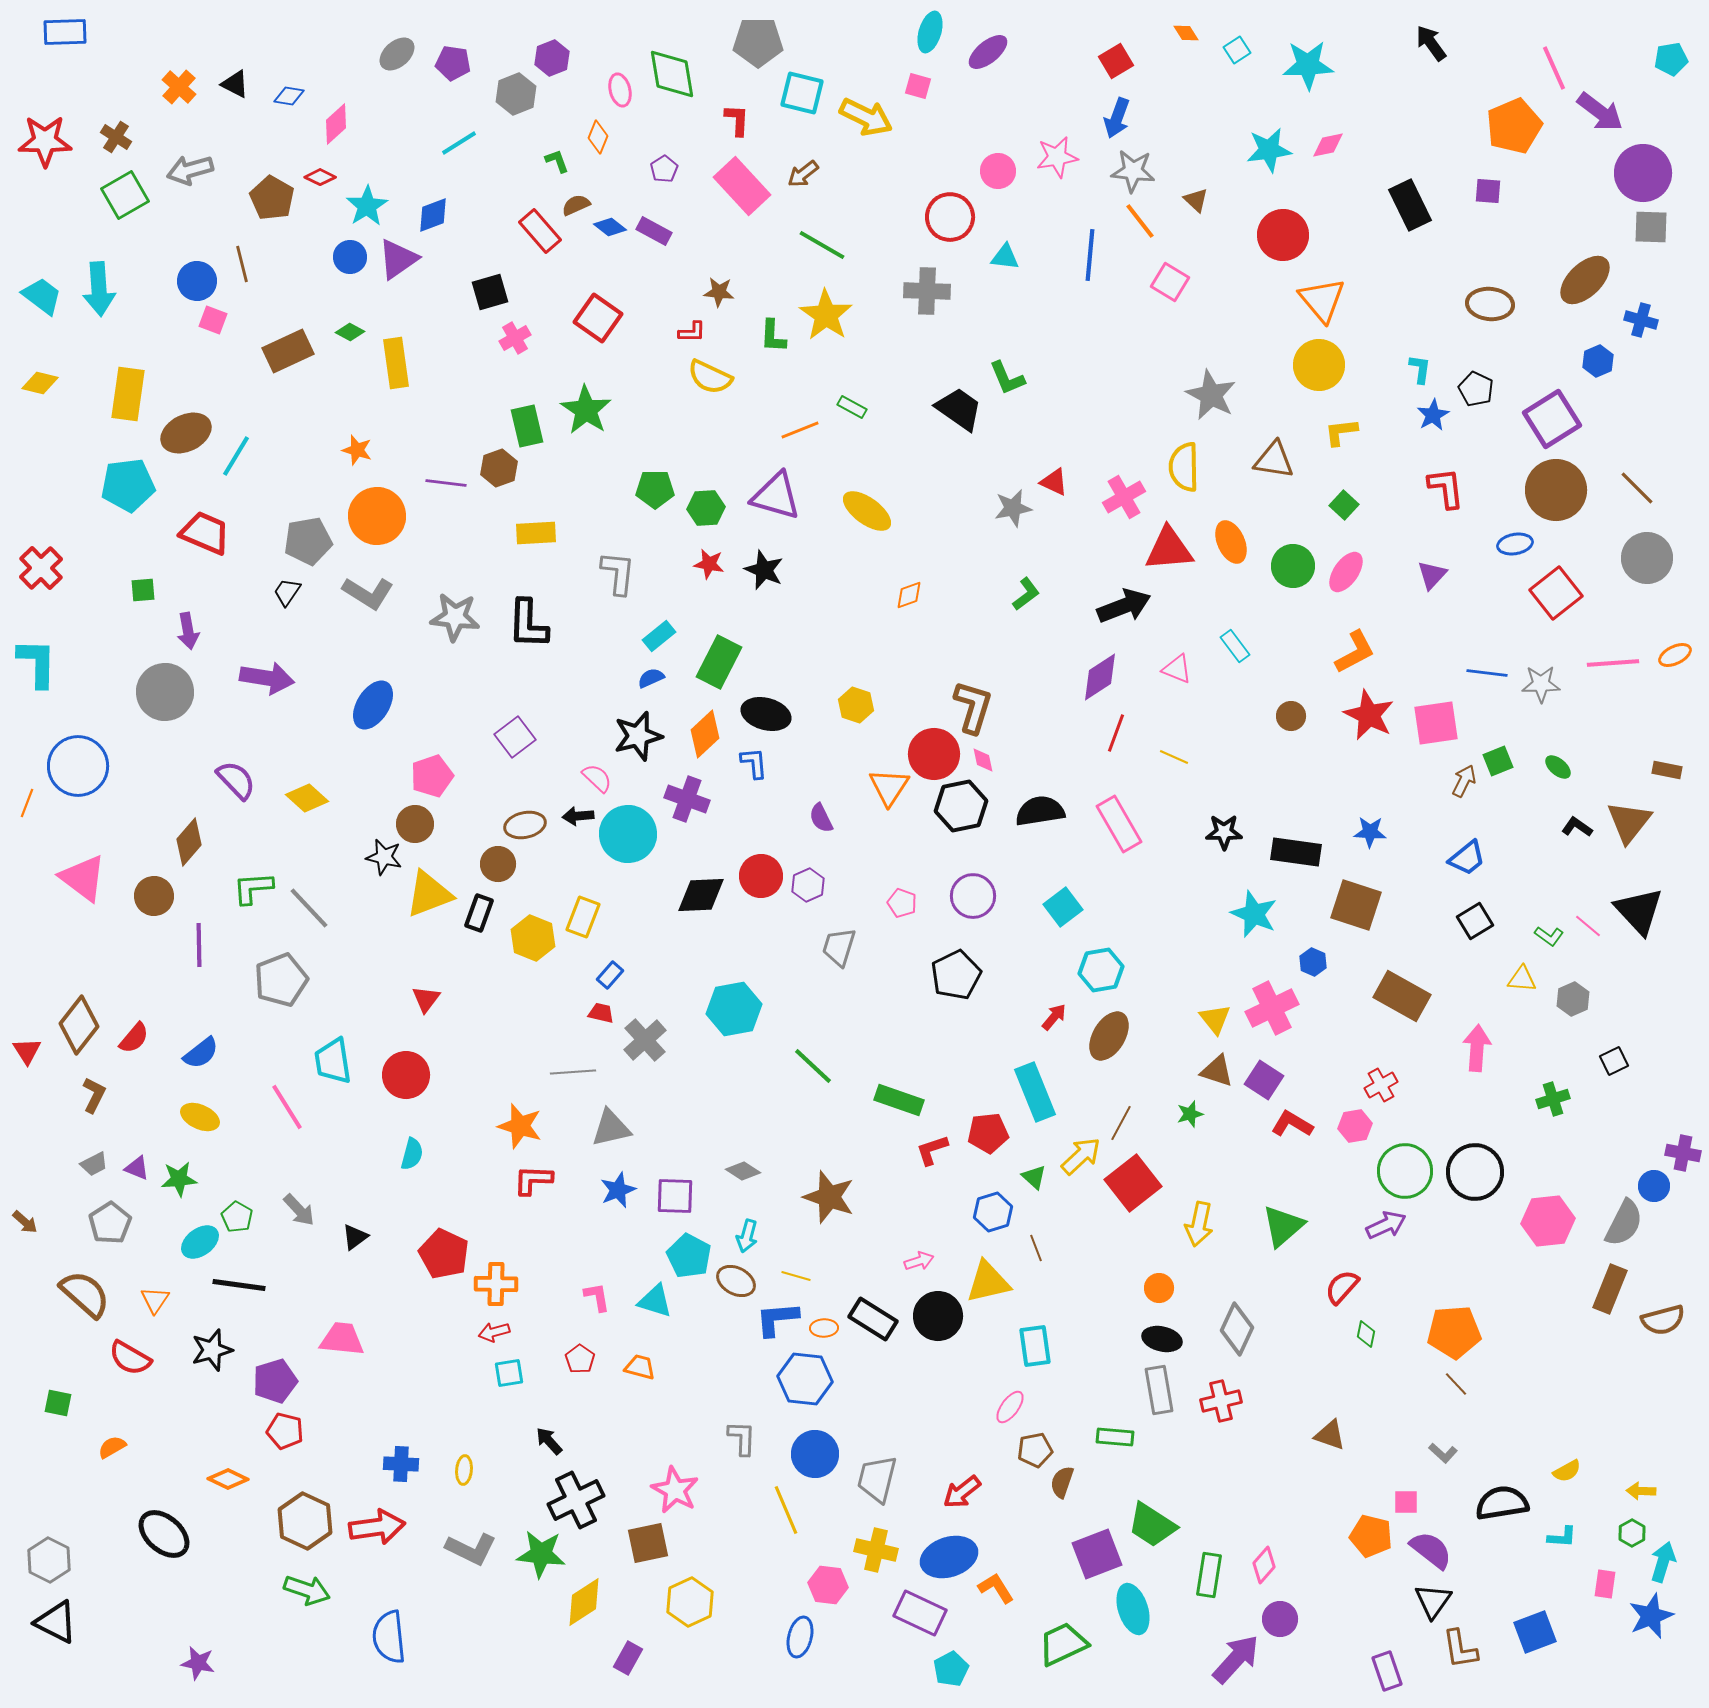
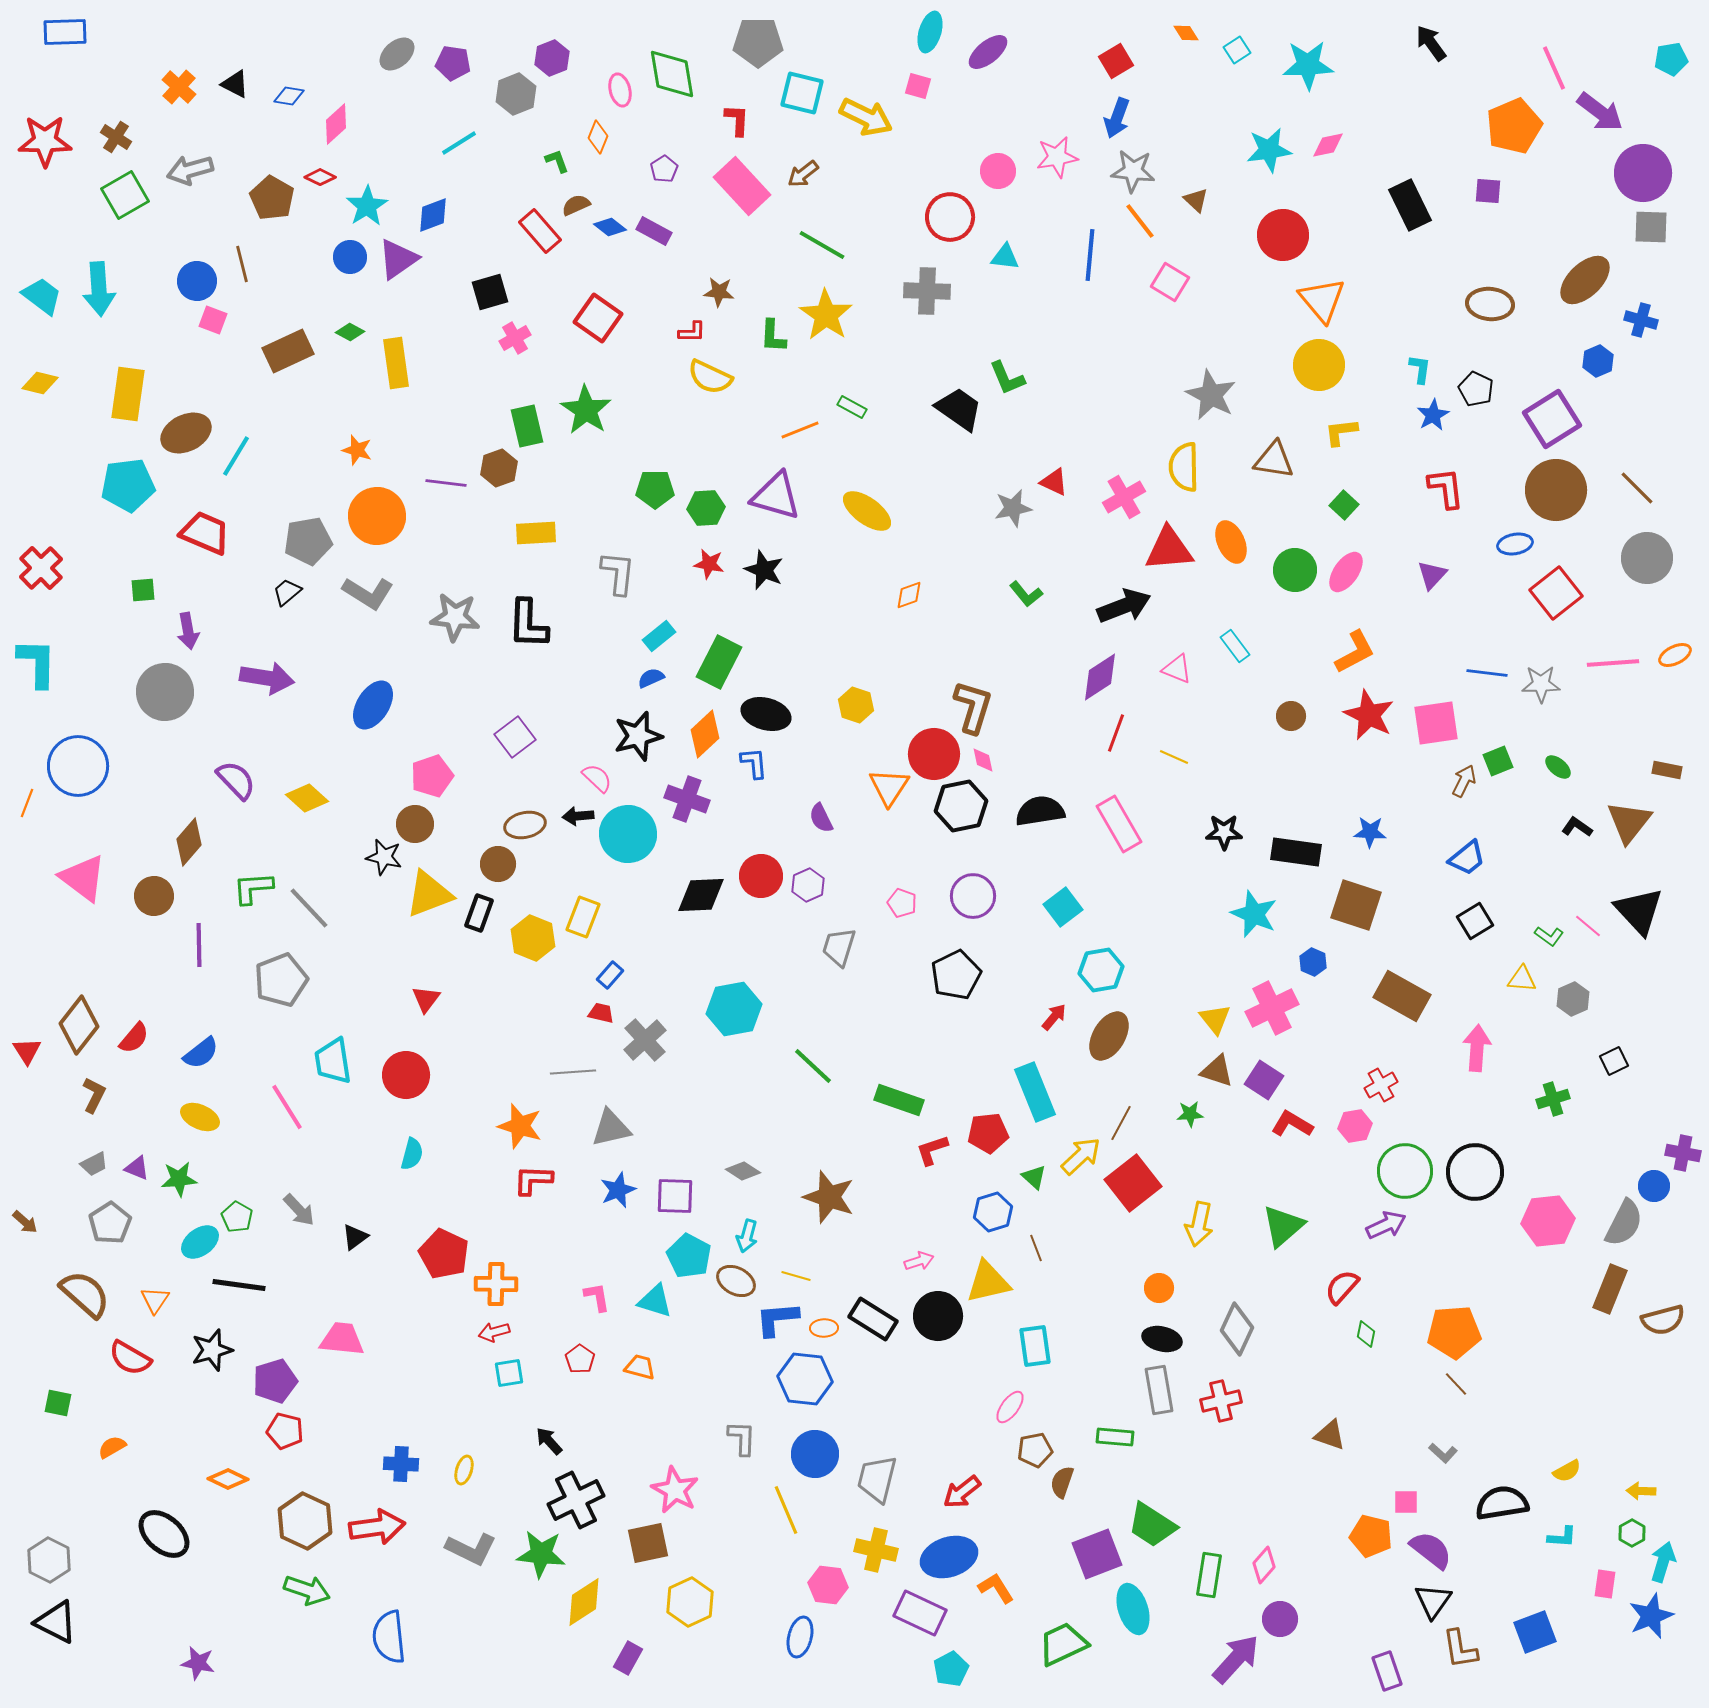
green circle at (1293, 566): moved 2 px right, 4 px down
black trapezoid at (287, 592): rotated 16 degrees clockwise
green L-shape at (1026, 594): rotated 88 degrees clockwise
green star at (1190, 1114): rotated 12 degrees clockwise
yellow ellipse at (464, 1470): rotated 12 degrees clockwise
